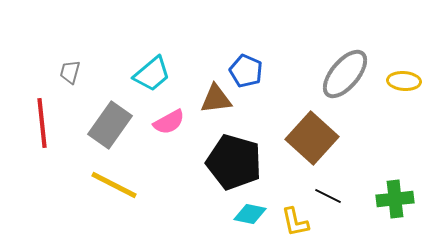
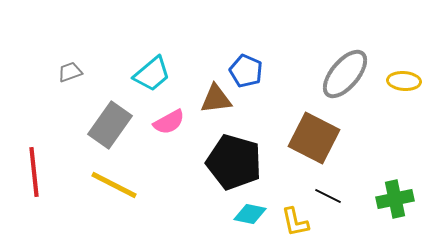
gray trapezoid: rotated 55 degrees clockwise
red line: moved 8 px left, 49 px down
brown square: moved 2 px right; rotated 15 degrees counterclockwise
green cross: rotated 6 degrees counterclockwise
